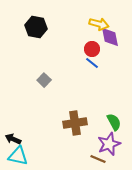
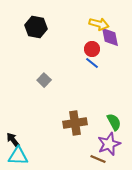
black arrow: moved 1 px down; rotated 28 degrees clockwise
cyan triangle: rotated 10 degrees counterclockwise
